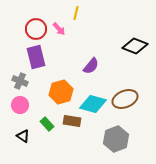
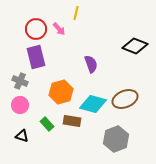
purple semicircle: moved 2 px up; rotated 60 degrees counterclockwise
black triangle: moved 1 px left; rotated 16 degrees counterclockwise
